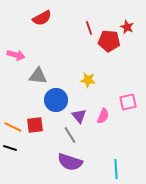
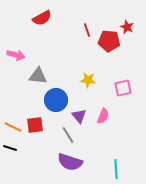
red line: moved 2 px left, 2 px down
pink square: moved 5 px left, 14 px up
gray line: moved 2 px left
